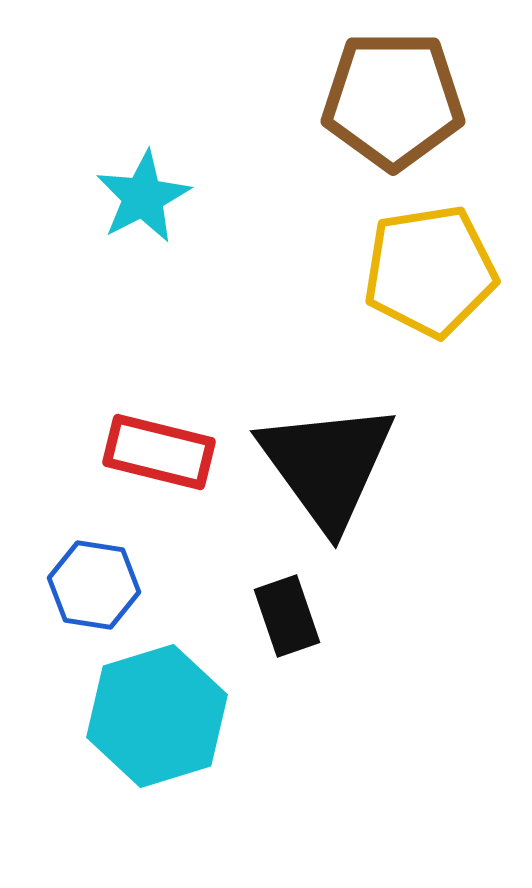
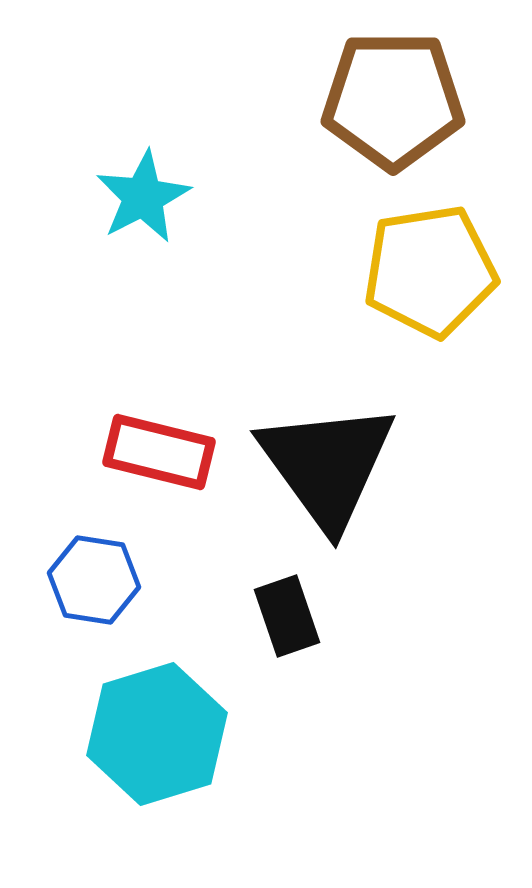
blue hexagon: moved 5 px up
cyan hexagon: moved 18 px down
